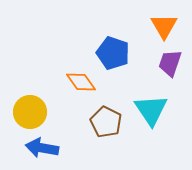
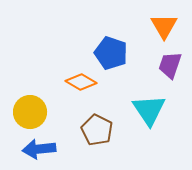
blue pentagon: moved 2 px left
purple trapezoid: moved 2 px down
orange diamond: rotated 24 degrees counterclockwise
cyan triangle: moved 2 px left
brown pentagon: moved 9 px left, 8 px down
blue arrow: moved 3 px left, 1 px down; rotated 16 degrees counterclockwise
